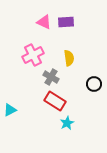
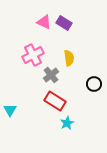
purple rectangle: moved 2 px left, 1 px down; rotated 35 degrees clockwise
gray cross: moved 2 px up; rotated 21 degrees clockwise
cyan triangle: rotated 32 degrees counterclockwise
